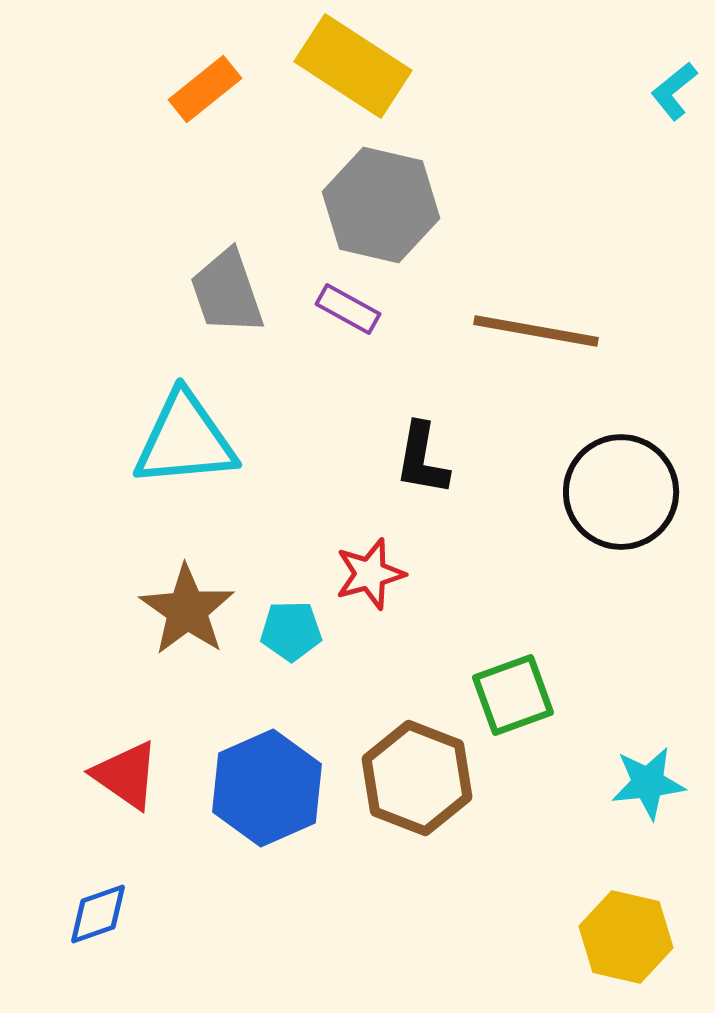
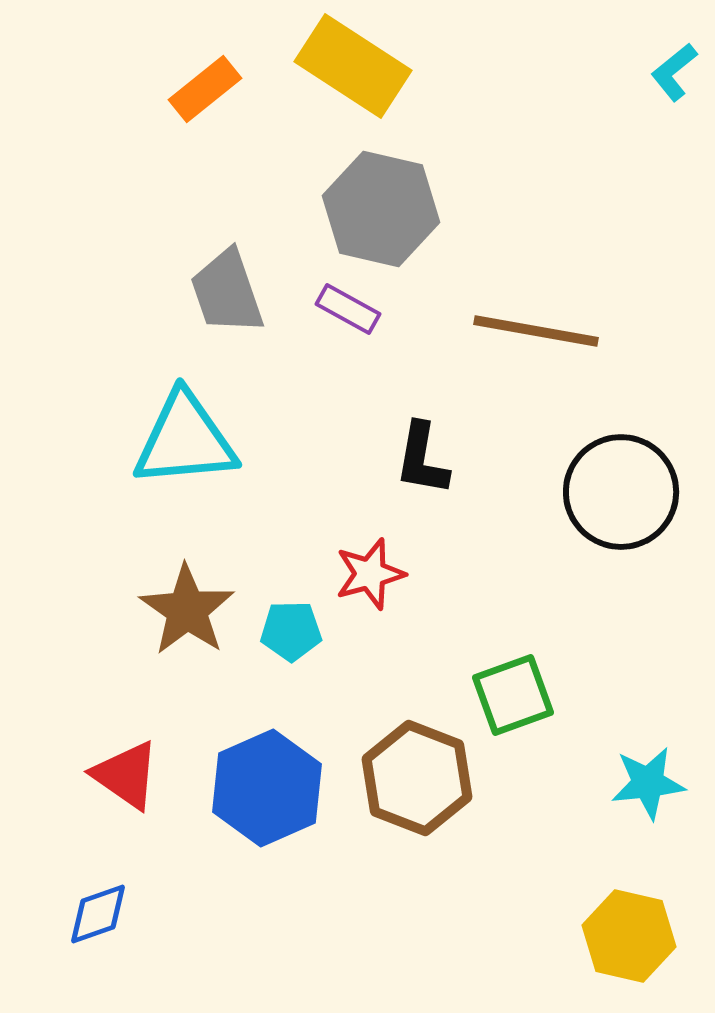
cyan L-shape: moved 19 px up
gray hexagon: moved 4 px down
yellow hexagon: moved 3 px right, 1 px up
